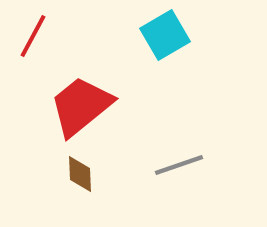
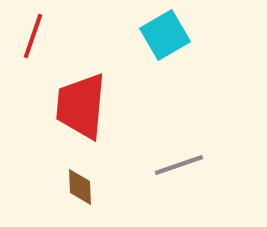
red line: rotated 9 degrees counterclockwise
red trapezoid: rotated 46 degrees counterclockwise
brown diamond: moved 13 px down
